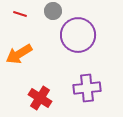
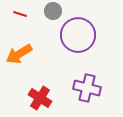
purple cross: rotated 20 degrees clockwise
